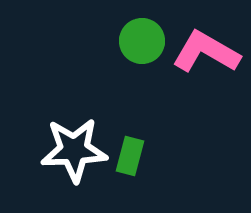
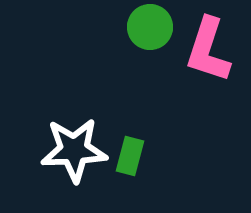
green circle: moved 8 px right, 14 px up
pink L-shape: moved 2 px right, 2 px up; rotated 102 degrees counterclockwise
